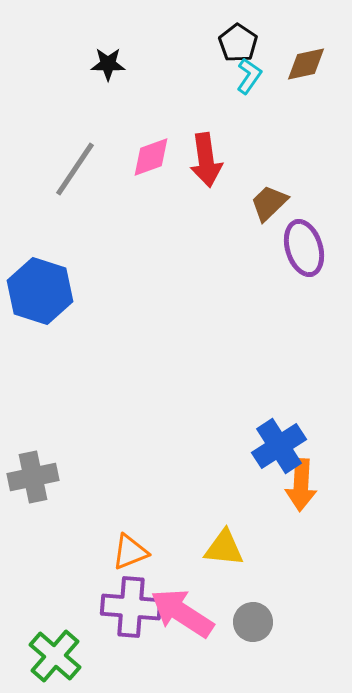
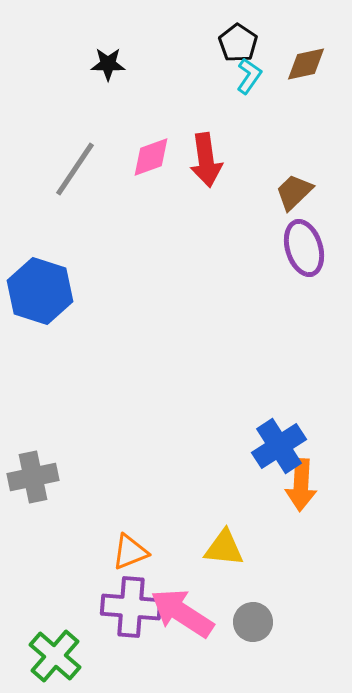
brown trapezoid: moved 25 px right, 11 px up
